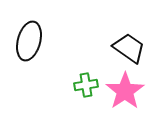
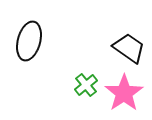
green cross: rotated 30 degrees counterclockwise
pink star: moved 1 px left, 2 px down
